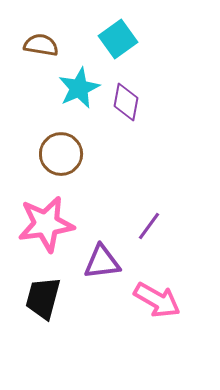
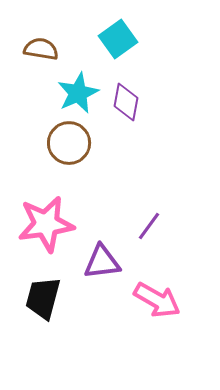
brown semicircle: moved 4 px down
cyan star: moved 1 px left, 5 px down
brown circle: moved 8 px right, 11 px up
